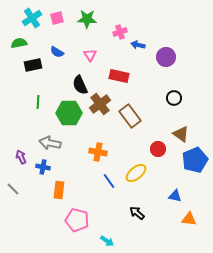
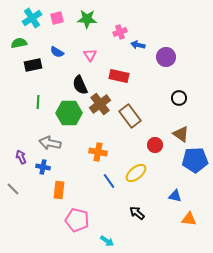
black circle: moved 5 px right
red circle: moved 3 px left, 4 px up
blue pentagon: rotated 20 degrees clockwise
